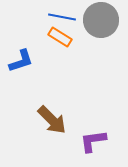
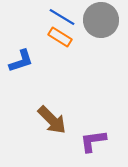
blue line: rotated 20 degrees clockwise
